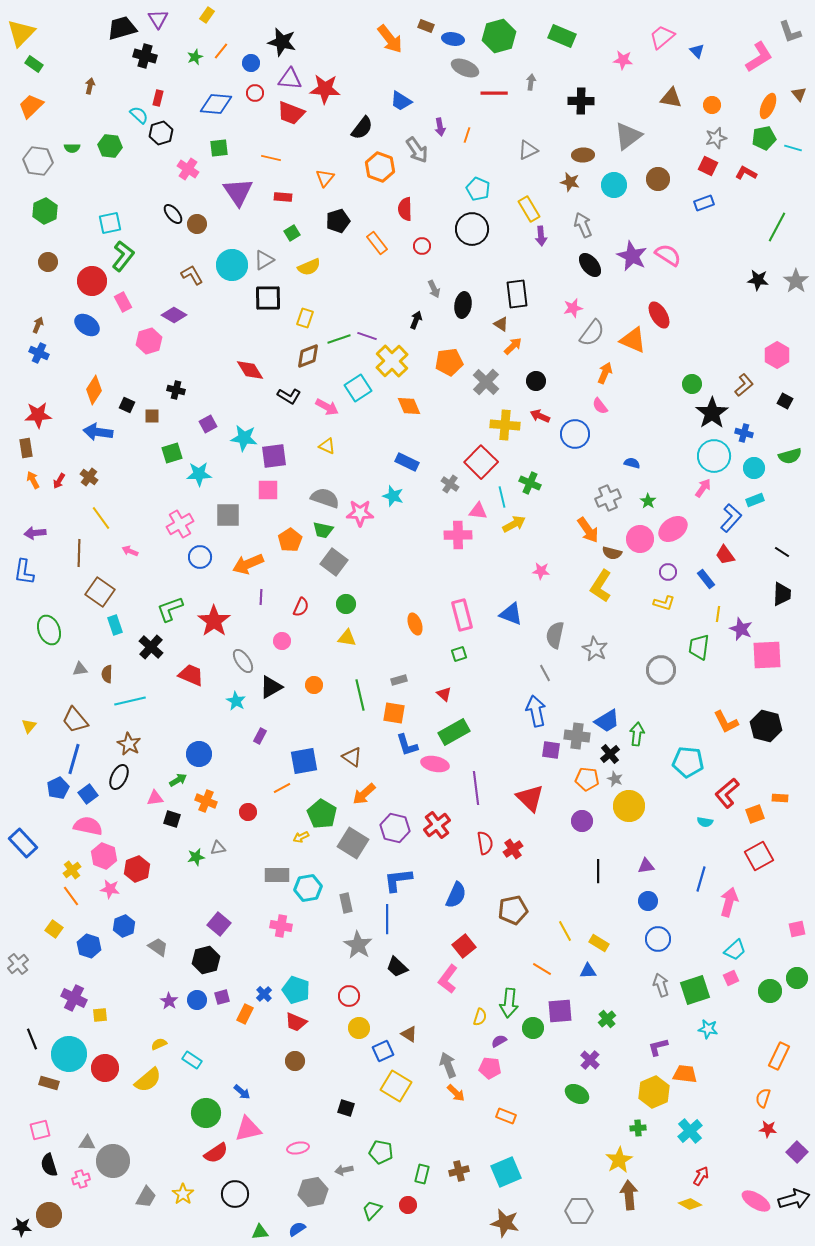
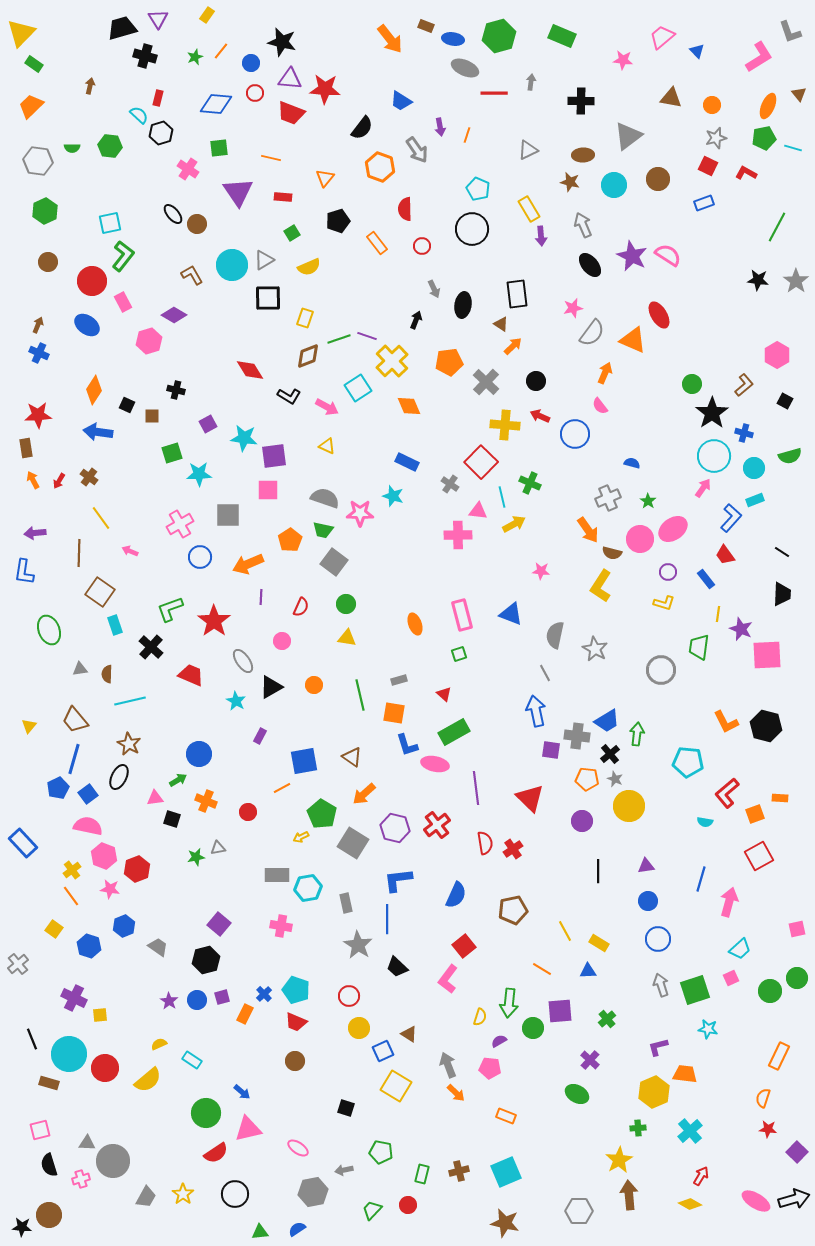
cyan trapezoid at (735, 950): moved 5 px right, 1 px up
pink ellipse at (298, 1148): rotated 45 degrees clockwise
